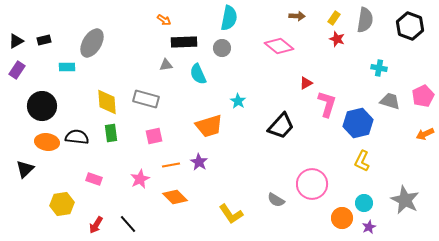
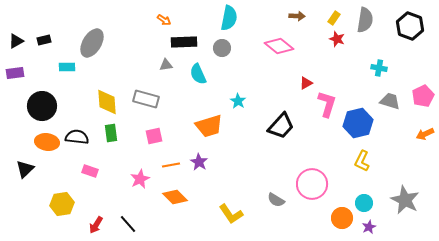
purple rectangle at (17, 70): moved 2 px left, 3 px down; rotated 48 degrees clockwise
pink rectangle at (94, 179): moved 4 px left, 8 px up
